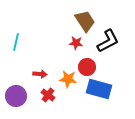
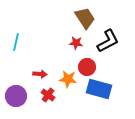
brown trapezoid: moved 3 px up
